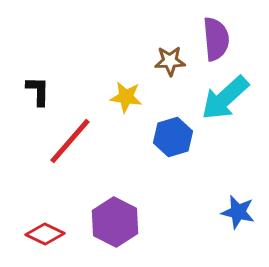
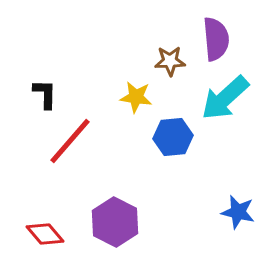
black L-shape: moved 7 px right, 3 px down
yellow star: moved 10 px right
blue hexagon: rotated 12 degrees clockwise
red diamond: rotated 24 degrees clockwise
